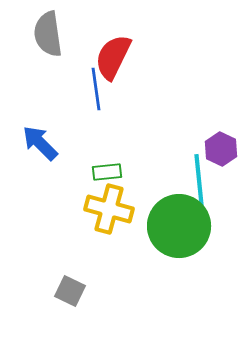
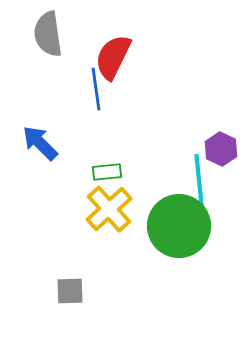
yellow cross: rotated 33 degrees clockwise
gray square: rotated 28 degrees counterclockwise
